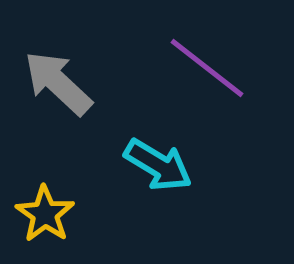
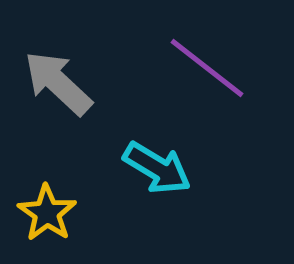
cyan arrow: moved 1 px left, 3 px down
yellow star: moved 2 px right, 1 px up
